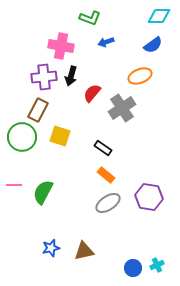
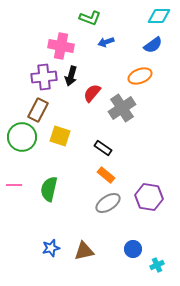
green semicircle: moved 6 px right, 3 px up; rotated 15 degrees counterclockwise
blue circle: moved 19 px up
